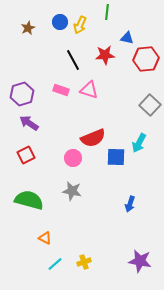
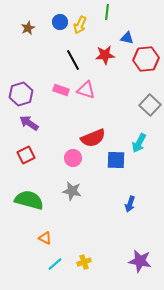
pink triangle: moved 3 px left
purple hexagon: moved 1 px left
blue square: moved 3 px down
